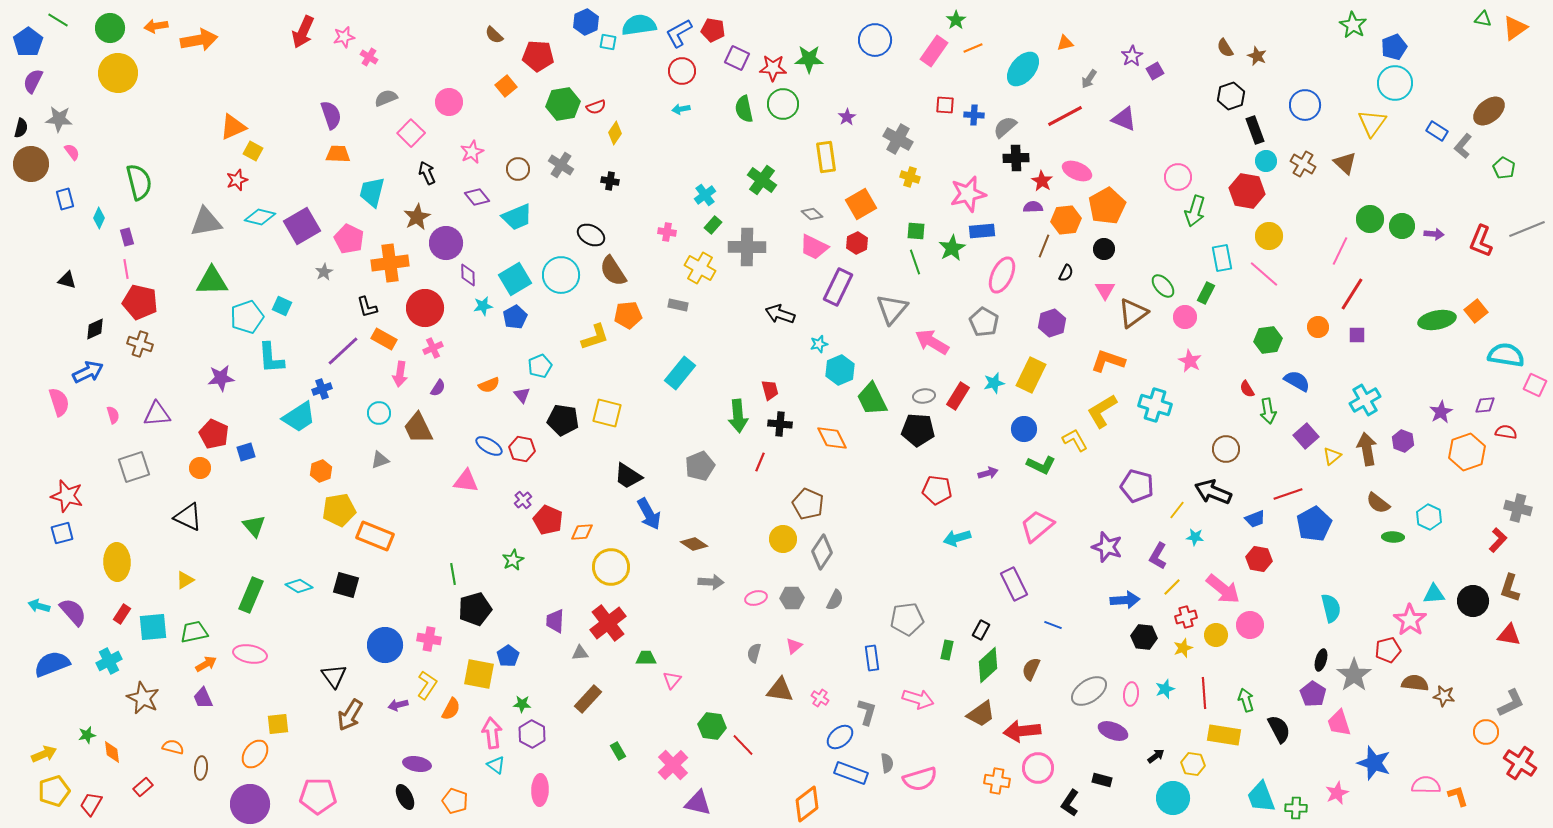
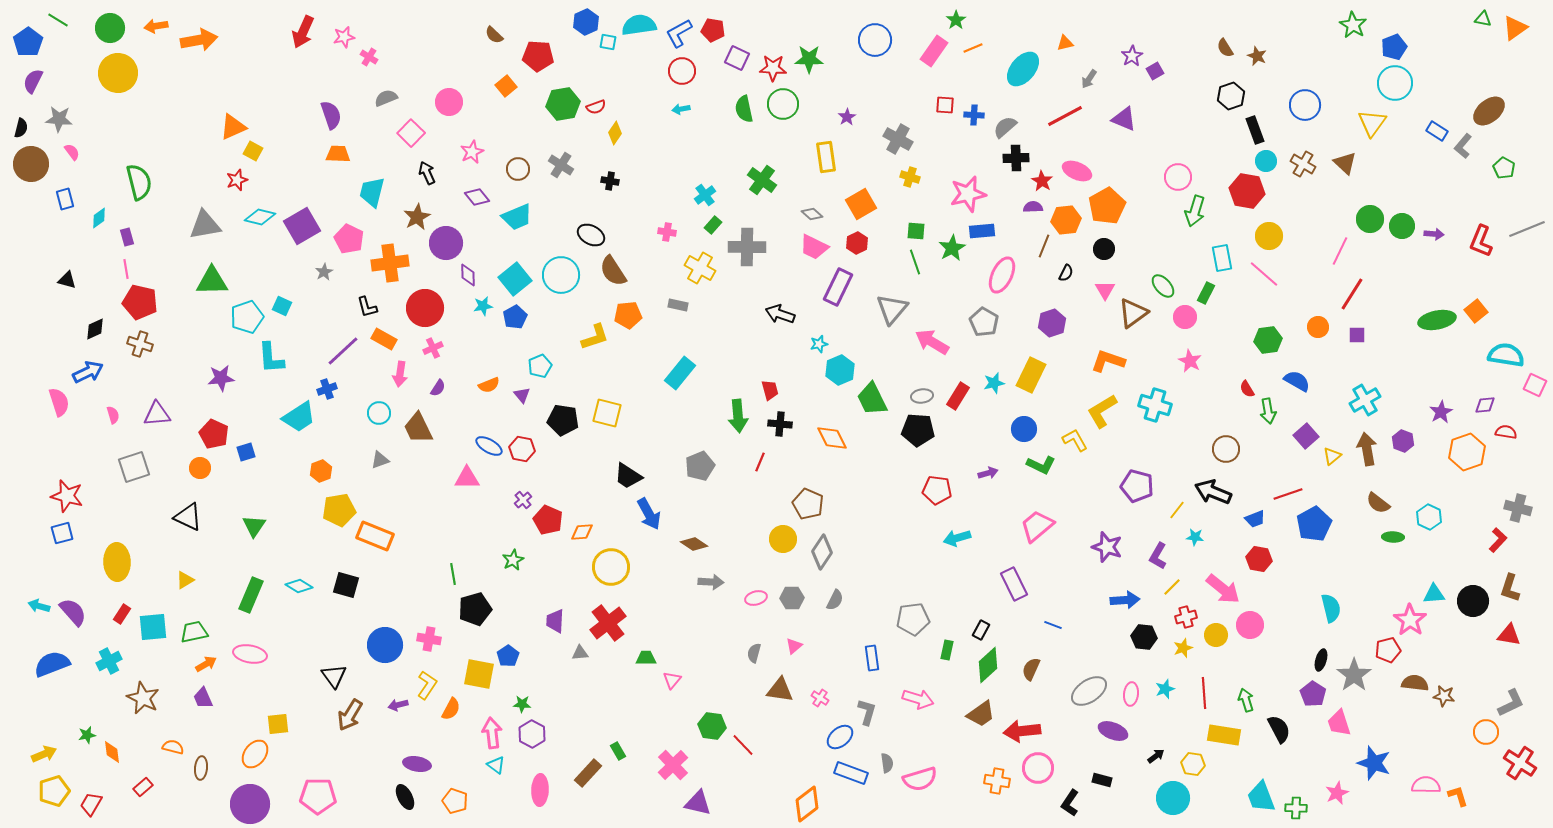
cyan diamond at (99, 218): rotated 30 degrees clockwise
gray triangle at (206, 222): moved 1 px left, 3 px down
cyan square at (515, 279): rotated 8 degrees counterclockwise
blue cross at (322, 389): moved 5 px right
gray ellipse at (924, 396): moved 2 px left
pink triangle at (466, 481): moved 1 px right, 3 px up; rotated 8 degrees counterclockwise
green triangle at (254, 526): rotated 15 degrees clockwise
gray pentagon at (907, 619): moved 6 px right
brown rectangle at (588, 699): moved 74 px down
